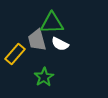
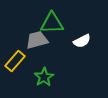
gray trapezoid: rotated 90 degrees clockwise
white semicircle: moved 22 px right, 3 px up; rotated 54 degrees counterclockwise
yellow rectangle: moved 7 px down
